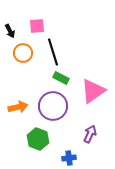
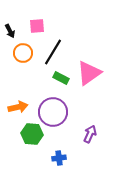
black line: rotated 48 degrees clockwise
pink triangle: moved 4 px left, 18 px up
purple circle: moved 6 px down
green hexagon: moved 6 px left, 5 px up; rotated 15 degrees counterclockwise
blue cross: moved 10 px left
